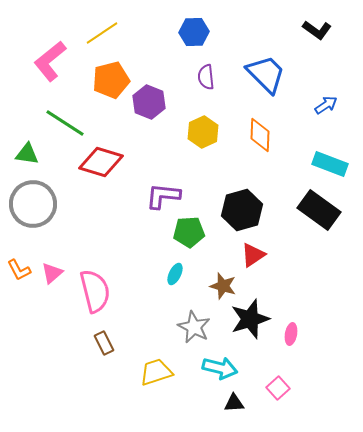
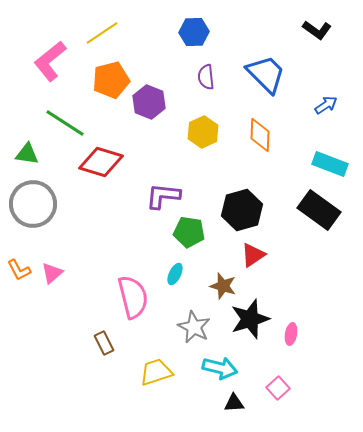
green pentagon: rotated 12 degrees clockwise
pink semicircle: moved 38 px right, 6 px down
